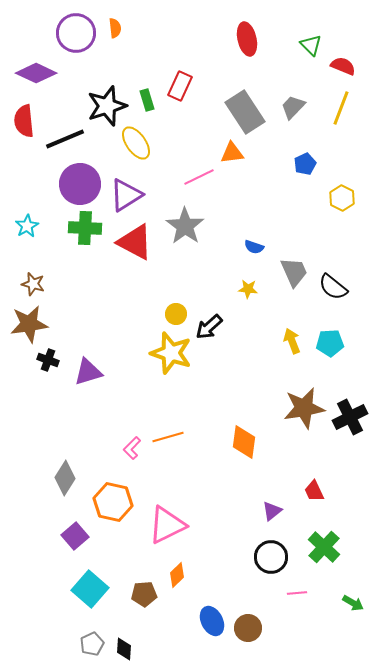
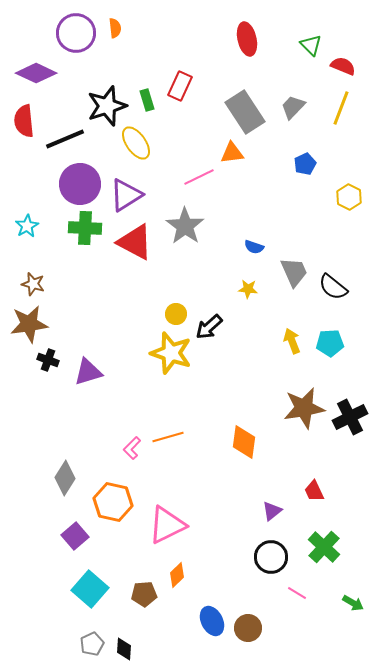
yellow hexagon at (342, 198): moved 7 px right, 1 px up
pink line at (297, 593): rotated 36 degrees clockwise
